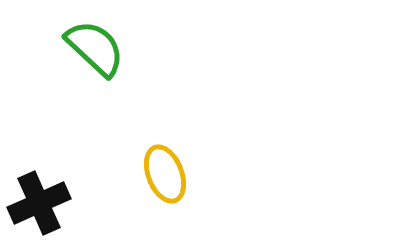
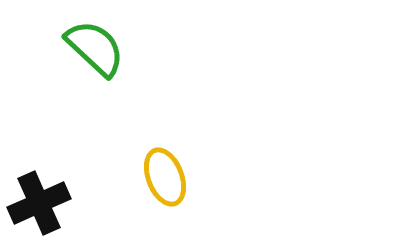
yellow ellipse: moved 3 px down
